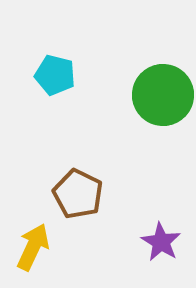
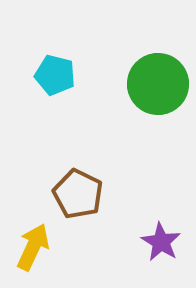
green circle: moved 5 px left, 11 px up
